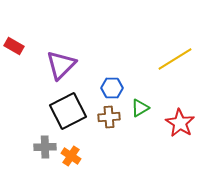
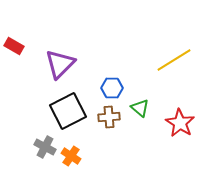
yellow line: moved 1 px left, 1 px down
purple triangle: moved 1 px left, 1 px up
green triangle: rotated 48 degrees counterclockwise
gray cross: rotated 30 degrees clockwise
